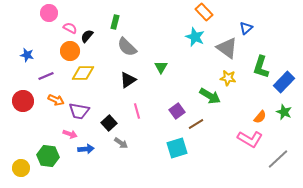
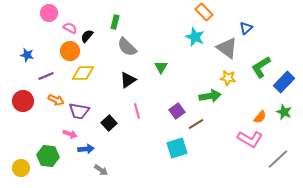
green L-shape: rotated 40 degrees clockwise
green arrow: rotated 40 degrees counterclockwise
gray arrow: moved 20 px left, 27 px down
